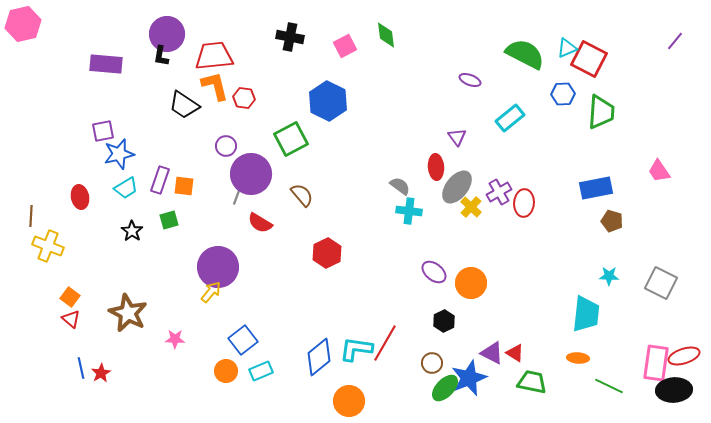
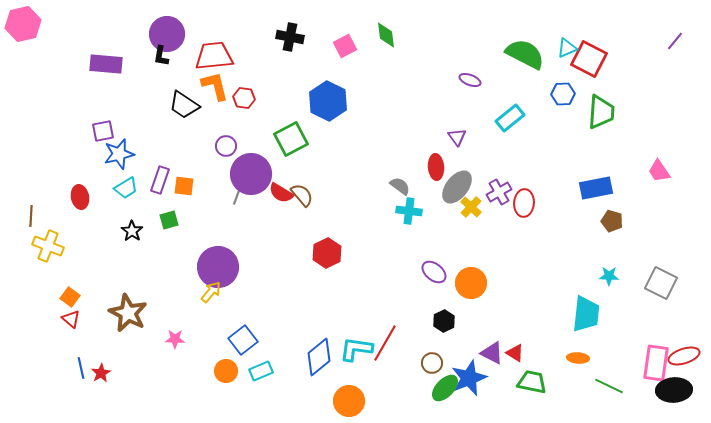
red semicircle at (260, 223): moved 21 px right, 30 px up
